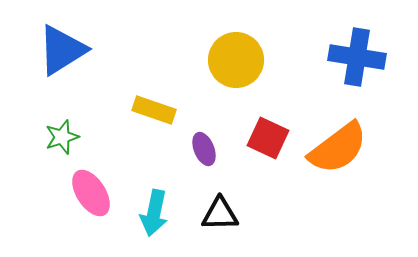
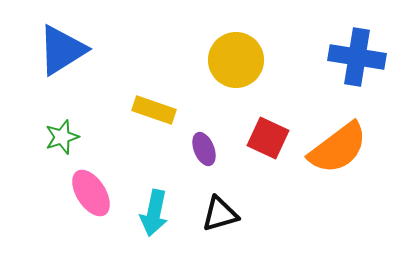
black triangle: rotated 15 degrees counterclockwise
